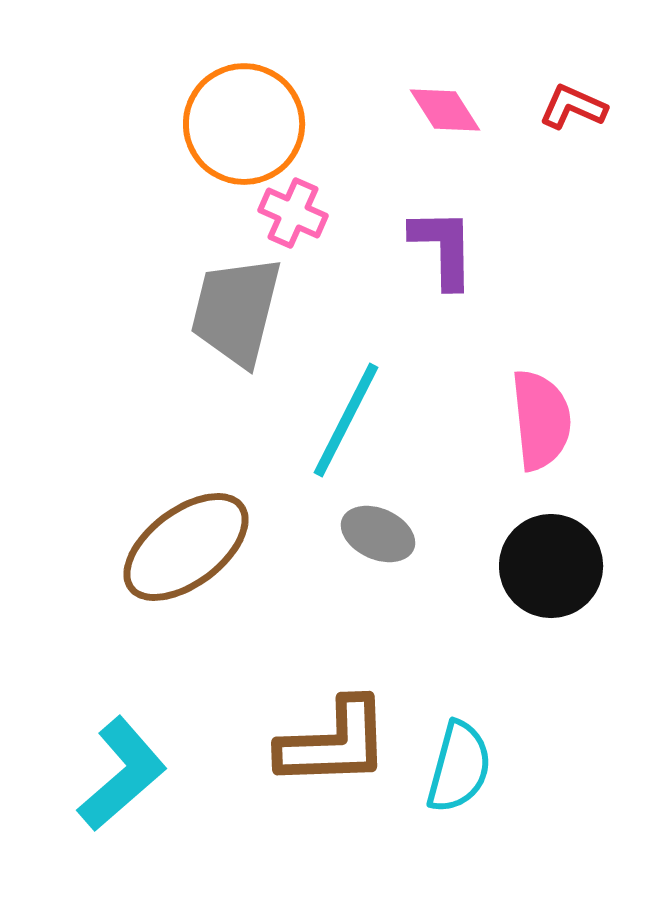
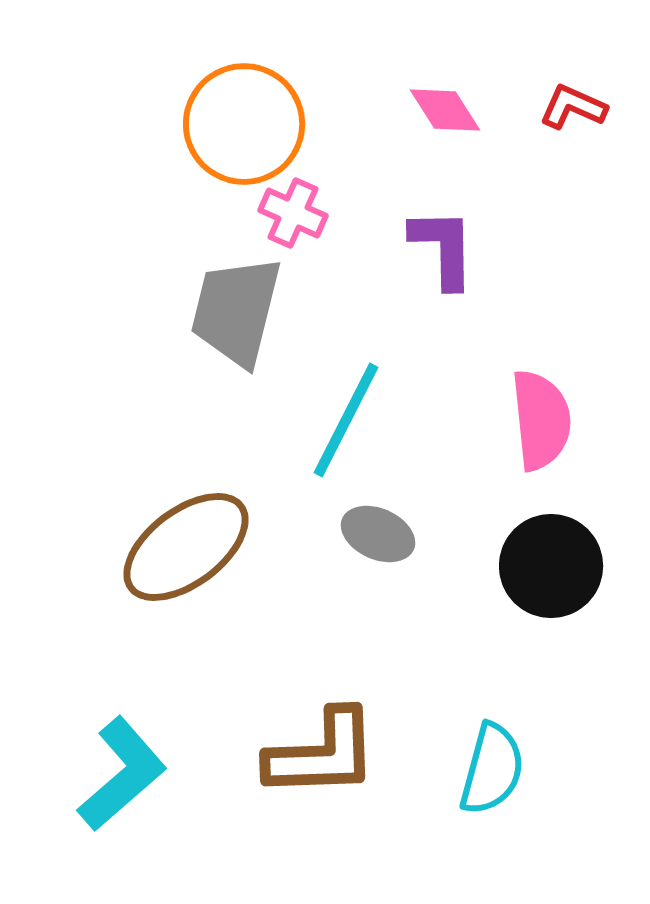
brown L-shape: moved 12 px left, 11 px down
cyan semicircle: moved 33 px right, 2 px down
